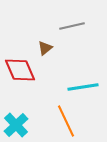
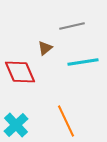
red diamond: moved 2 px down
cyan line: moved 25 px up
